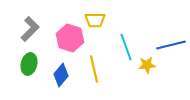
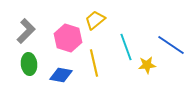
yellow trapezoid: rotated 140 degrees clockwise
gray L-shape: moved 4 px left, 2 px down
pink hexagon: moved 2 px left
blue line: rotated 48 degrees clockwise
green ellipse: rotated 20 degrees counterclockwise
yellow line: moved 6 px up
blue diamond: rotated 60 degrees clockwise
